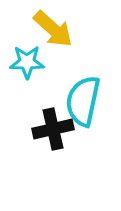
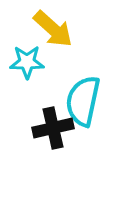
black cross: moved 1 px up
